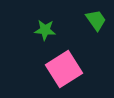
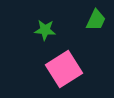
green trapezoid: rotated 60 degrees clockwise
